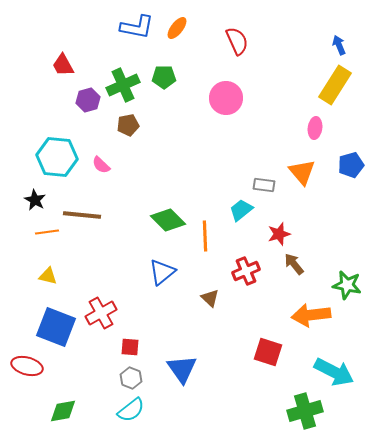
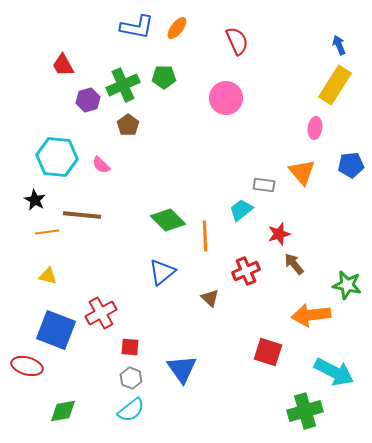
brown pentagon at (128, 125): rotated 25 degrees counterclockwise
blue pentagon at (351, 165): rotated 10 degrees clockwise
blue square at (56, 327): moved 3 px down
